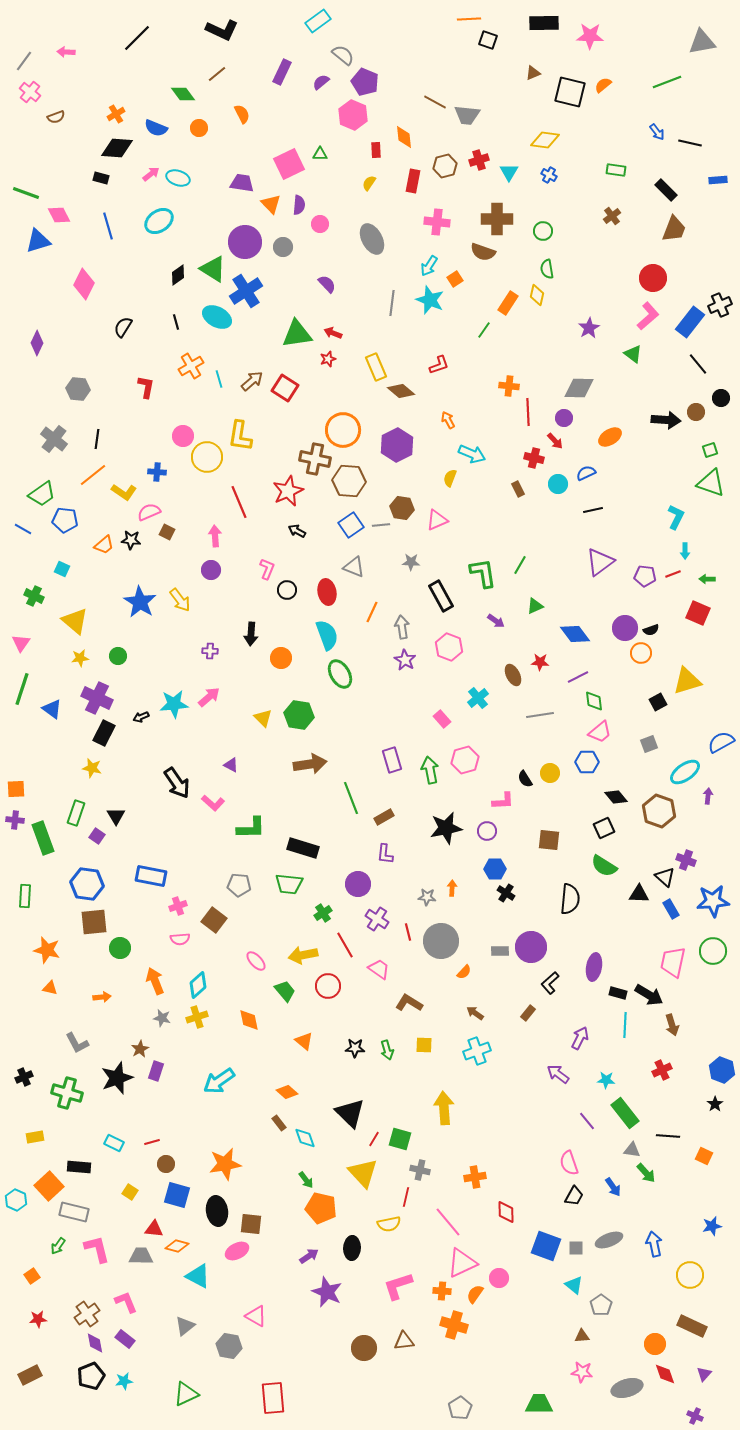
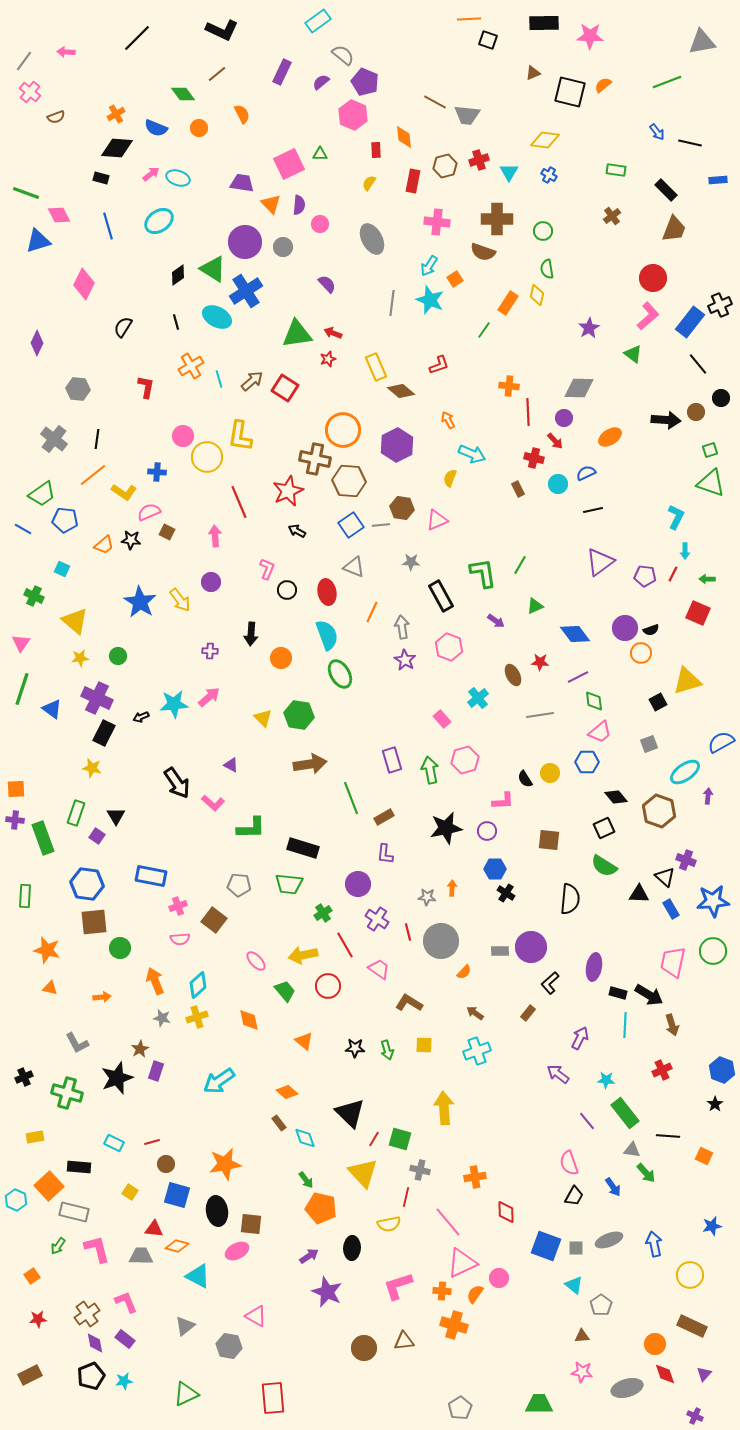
purple circle at (211, 570): moved 12 px down
red line at (673, 574): rotated 42 degrees counterclockwise
